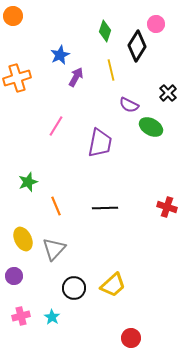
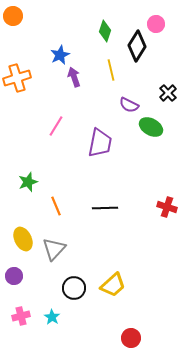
purple arrow: moved 2 px left; rotated 48 degrees counterclockwise
